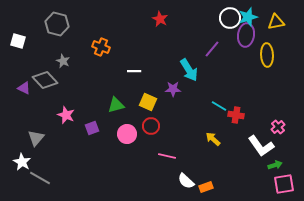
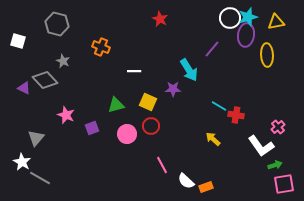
pink line: moved 5 px left, 9 px down; rotated 48 degrees clockwise
